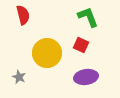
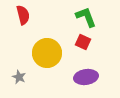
green L-shape: moved 2 px left
red square: moved 2 px right, 3 px up
